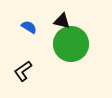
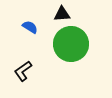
black triangle: moved 7 px up; rotated 18 degrees counterclockwise
blue semicircle: moved 1 px right
